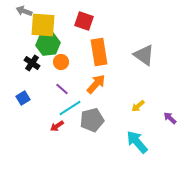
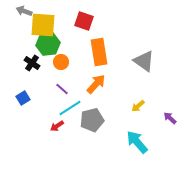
gray triangle: moved 6 px down
